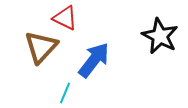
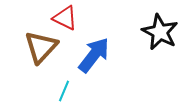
black star: moved 4 px up
blue arrow: moved 5 px up
cyan line: moved 1 px left, 2 px up
